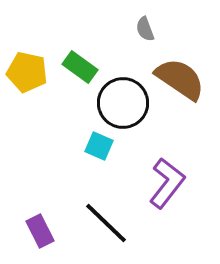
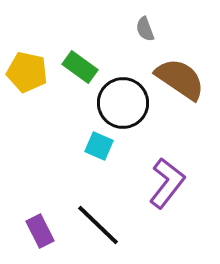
black line: moved 8 px left, 2 px down
